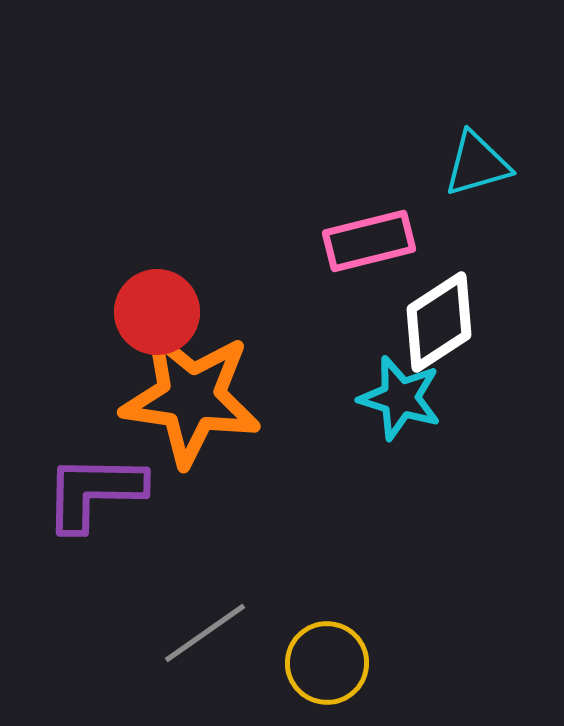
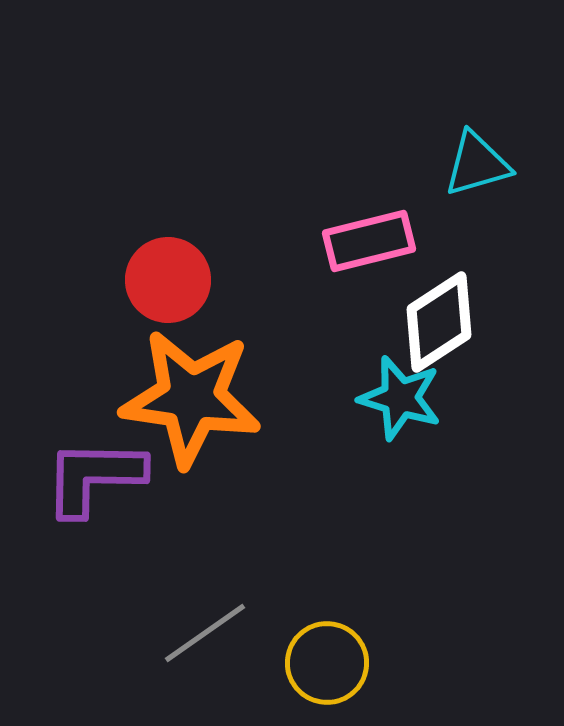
red circle: moved 11 px right, 32 px up
purple L-shape: moved 15 px up
